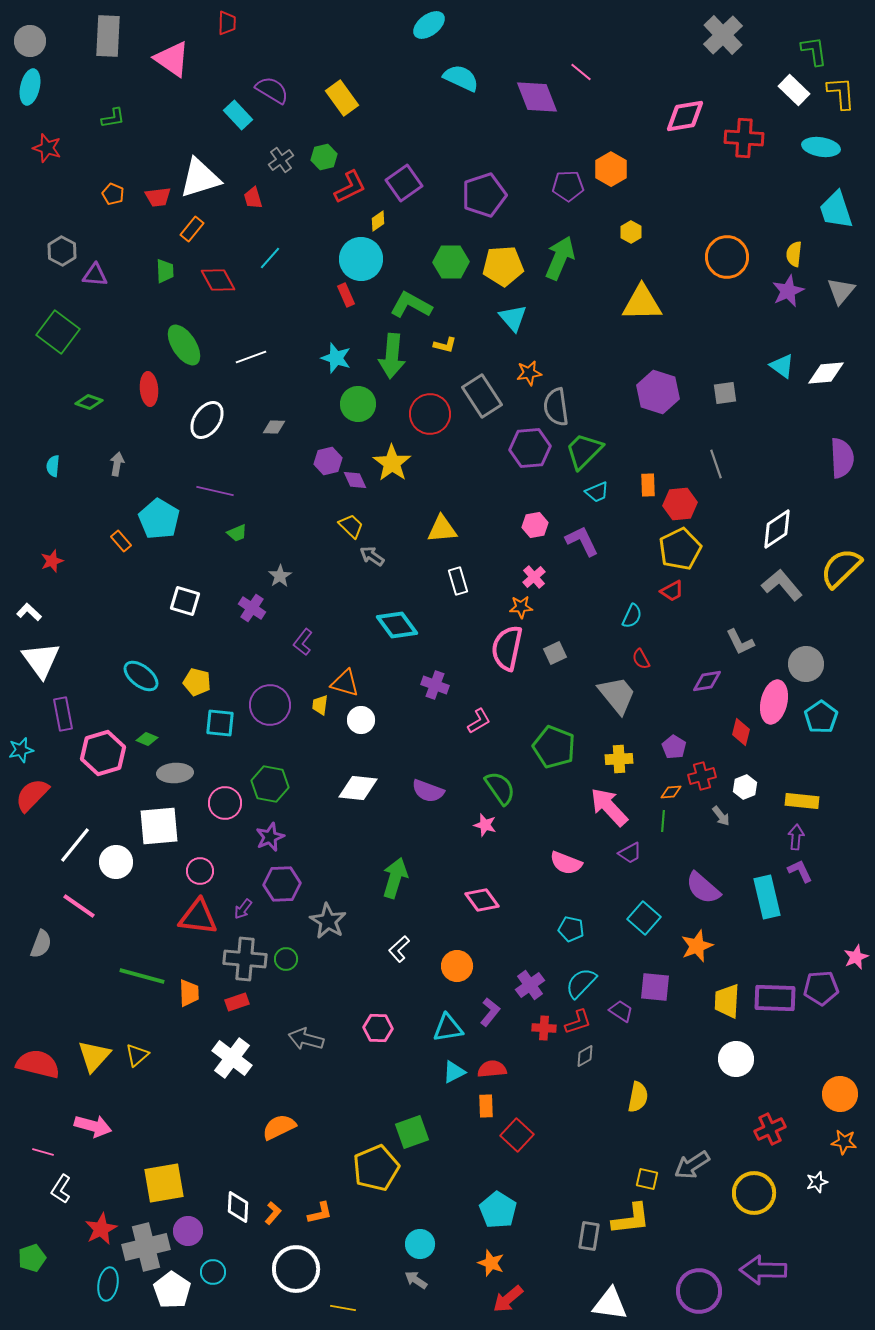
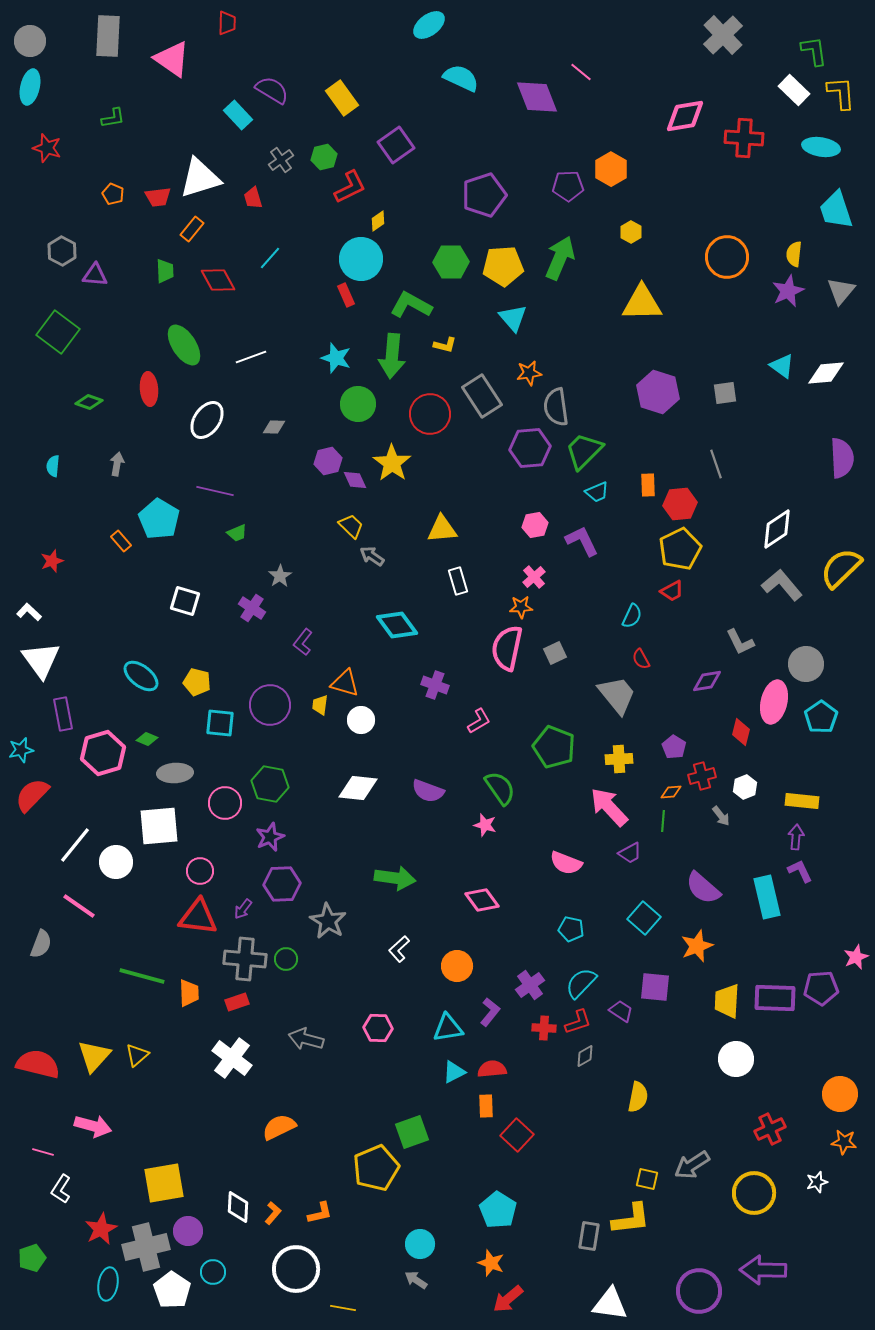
purple square at (404, 183): moved 8 px left, 38 px up
green arrow at (395, 878): rotated 81 degrees clockwise
